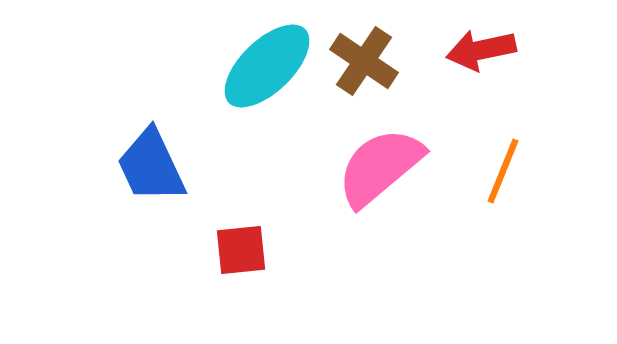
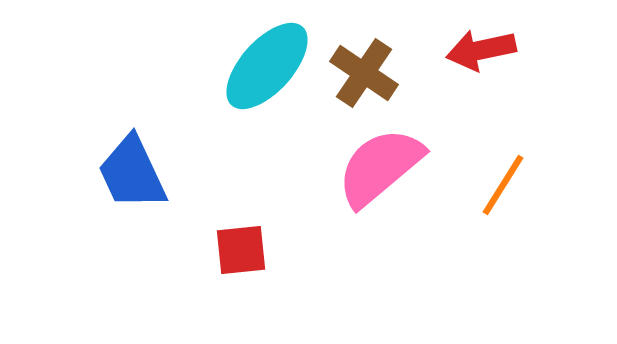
brown cross: moved 12 px down
cyan ellipse: rotated 4 degrees counterclockwise
blue trapezoid: moved 19 px left, 7 px down
orange line: moved 14 px down; rotated 10 degrees clockwise
